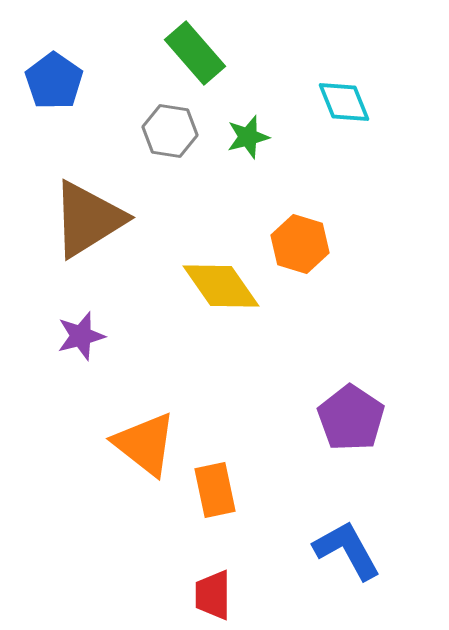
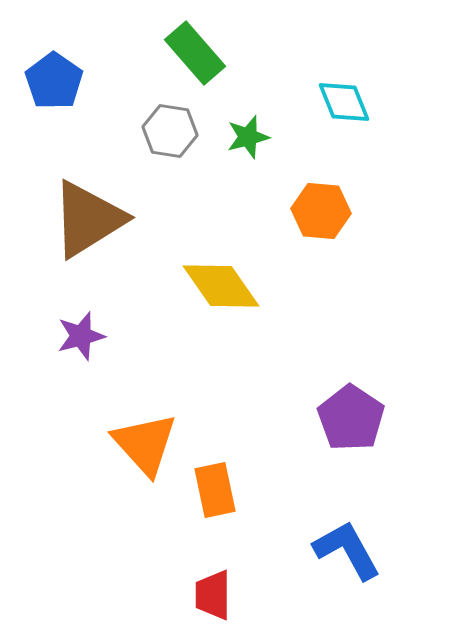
orange hexagon: moved 21 px right, 33 px up; rotated 12 degrees counterclockwise
orange triangle: rotated 10 degrees clockwise
